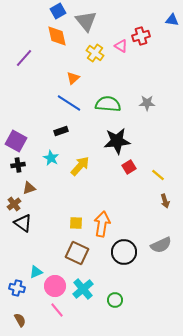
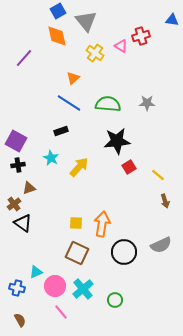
yellow arrow: moved 1 px left, 1 px down
pink line: moved 4 px right, 2 px down
